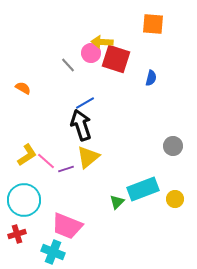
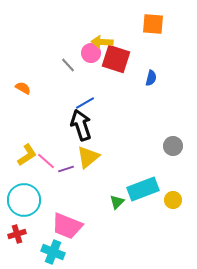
yellow circle: moved 2 px left, 1 px down
